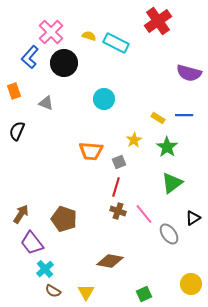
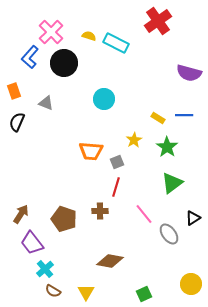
black semicircle: moved 9 px up
gray square: moved 2 px left
brown cross: moved 18 px left; rotated 21 degrees counterclockwise
